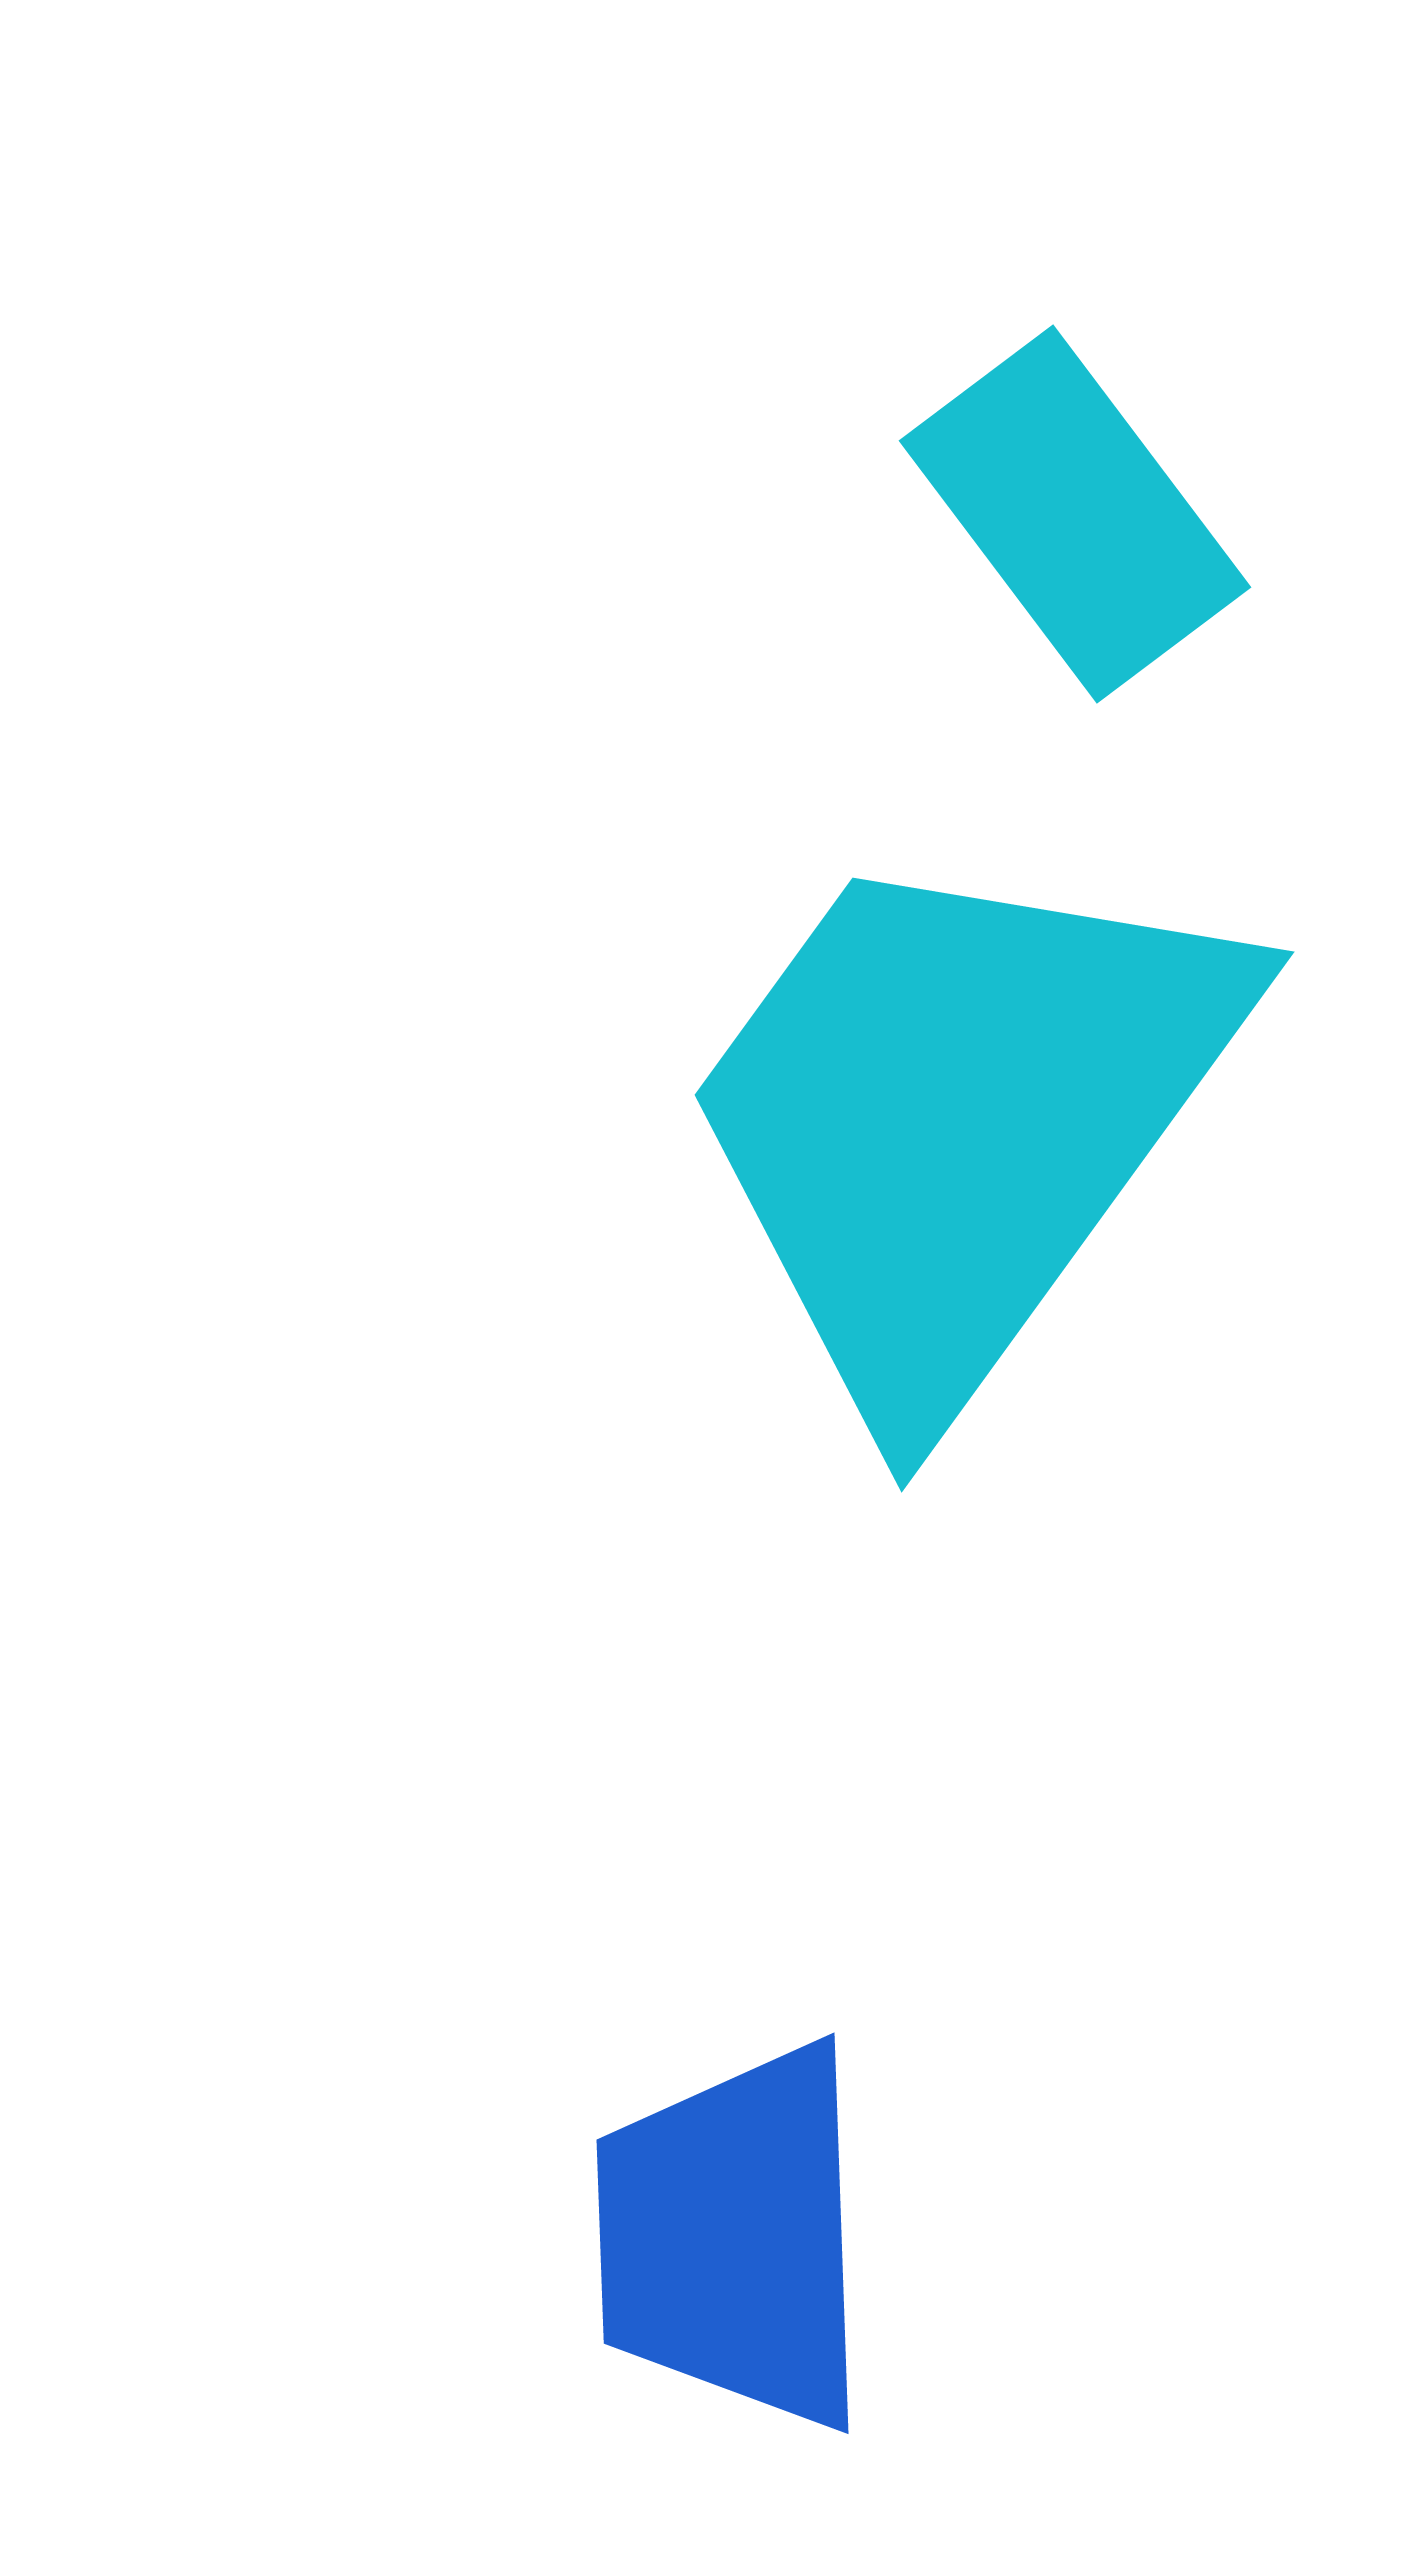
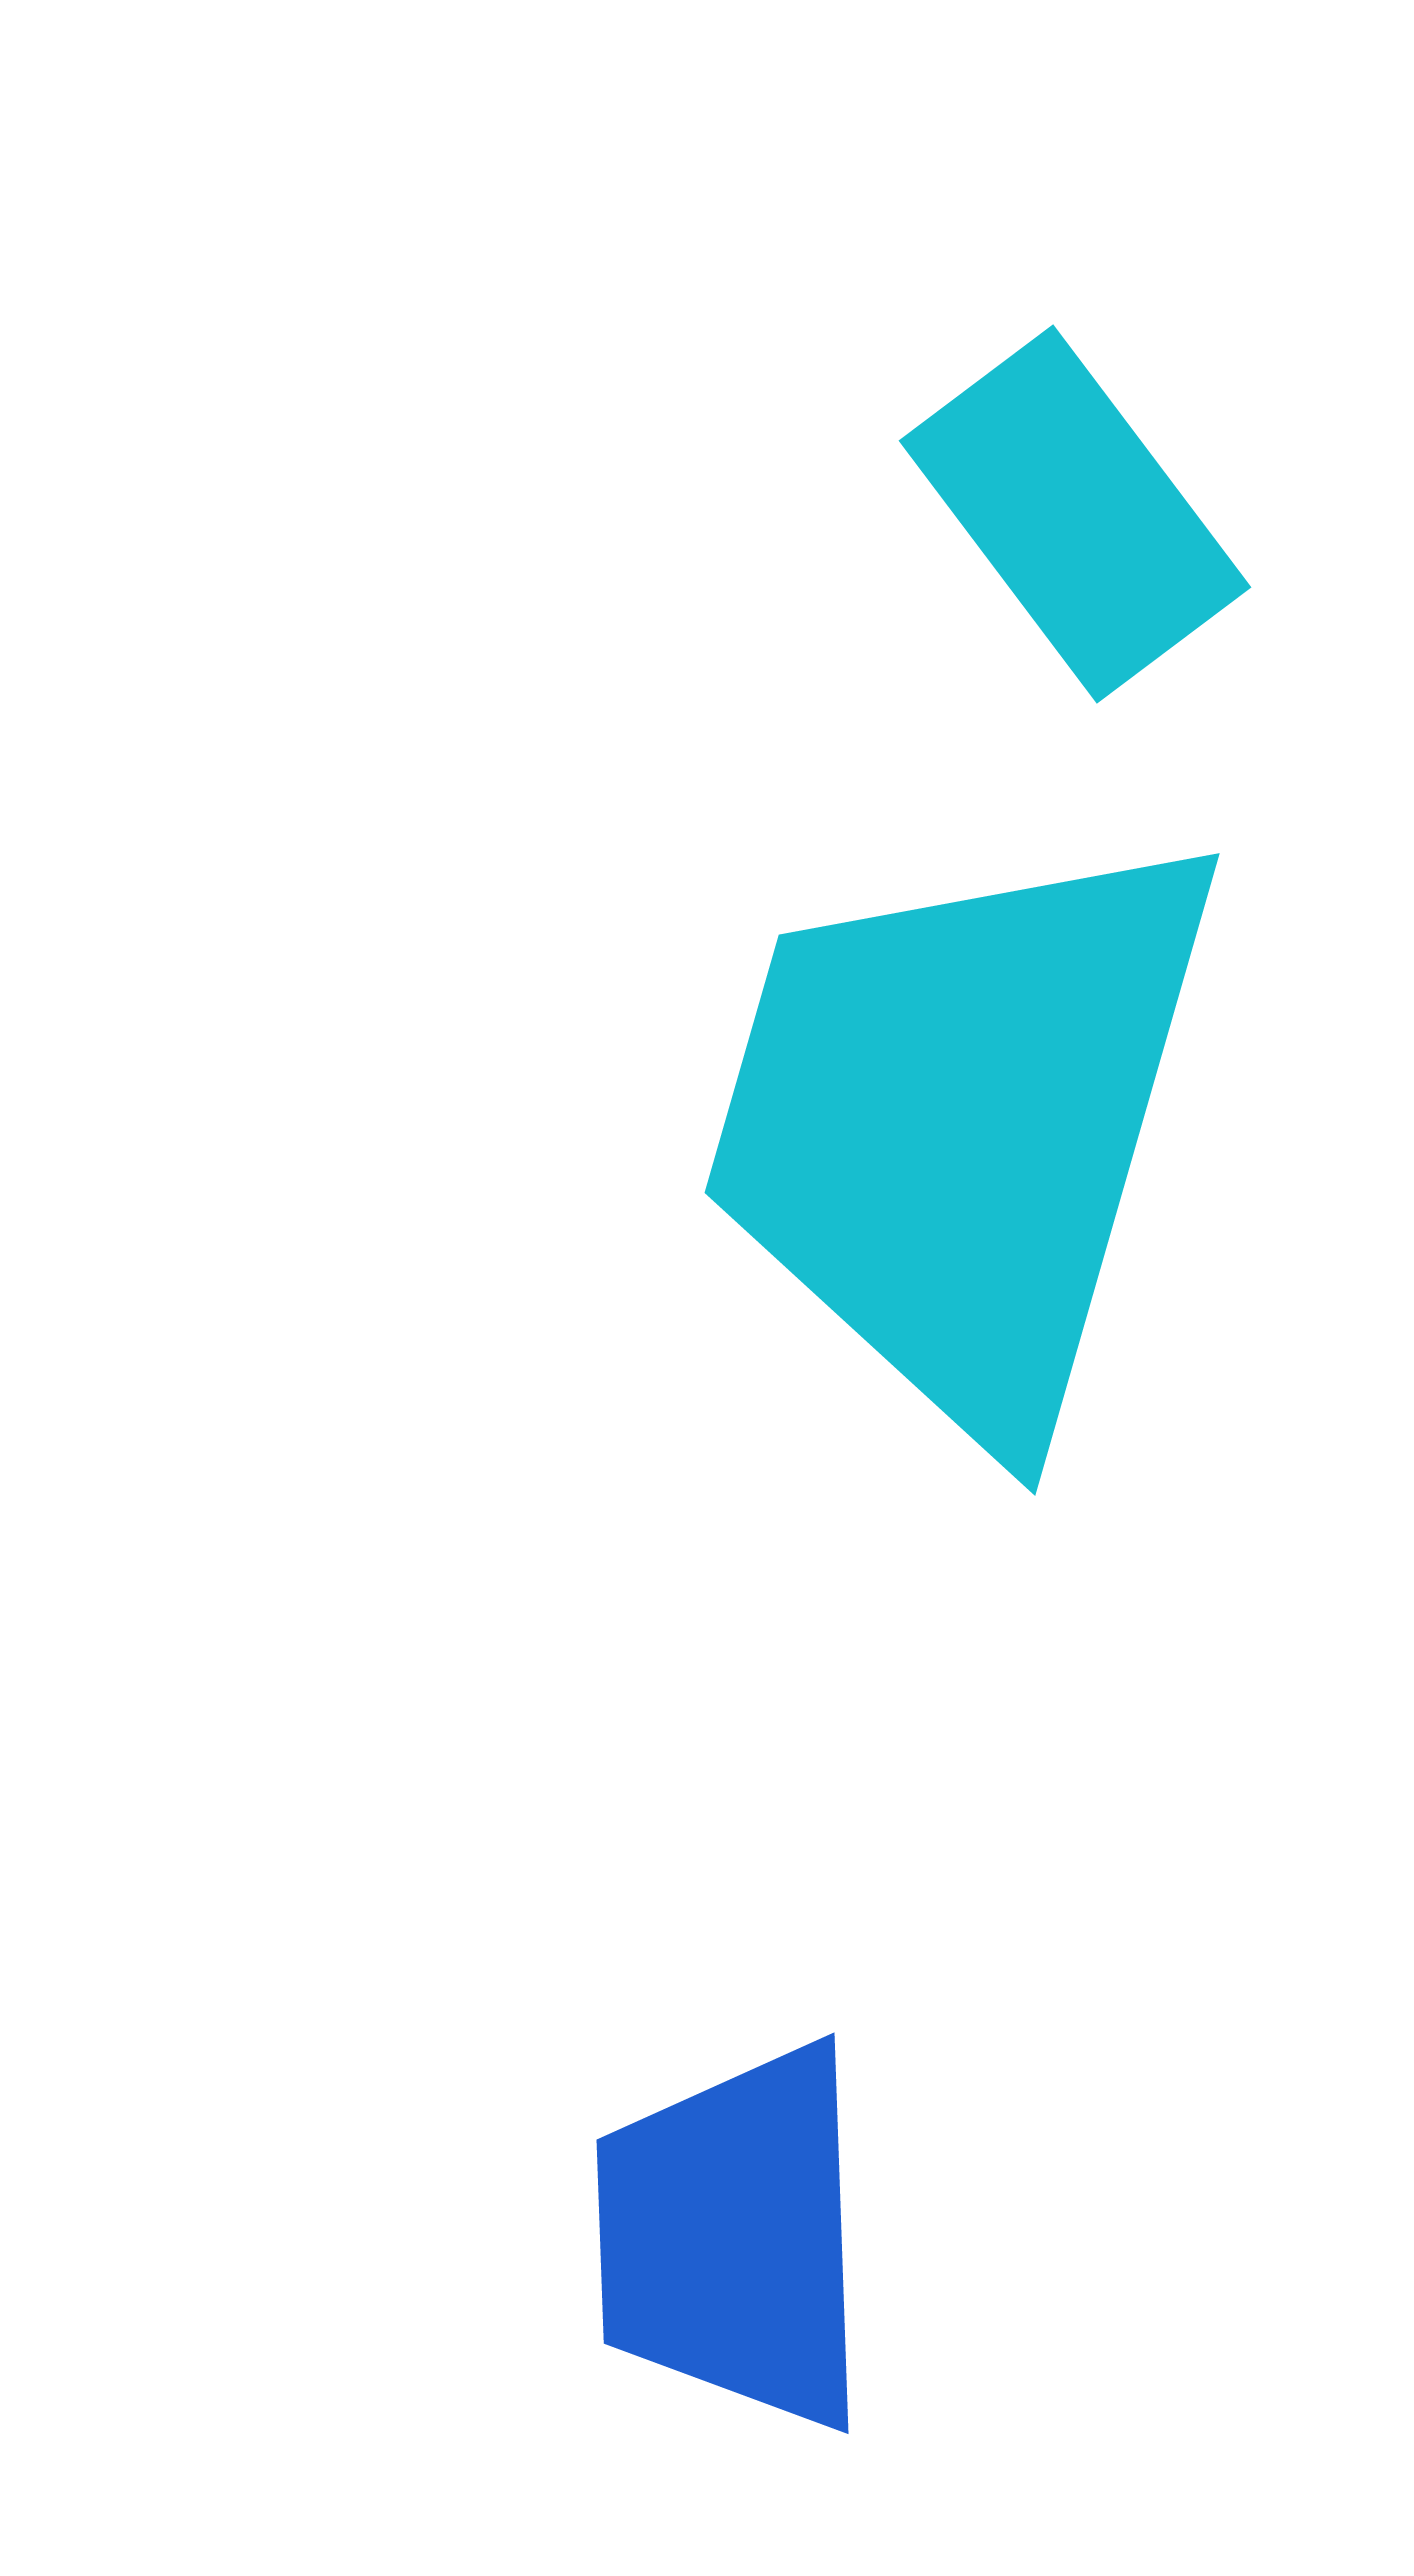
cyan trapezoid: moved 3 px right, 6 px down; rotated 20 degrees counterclockwise
